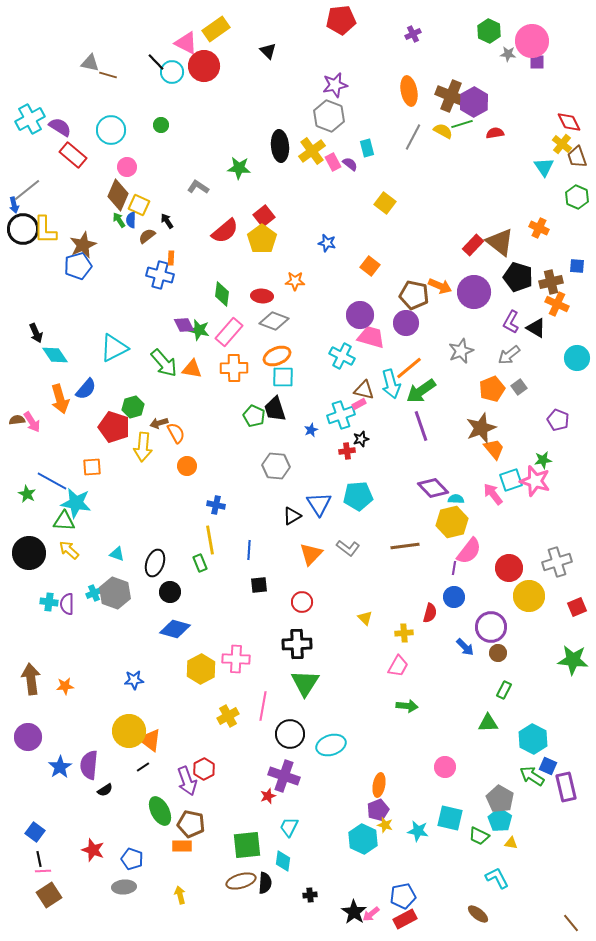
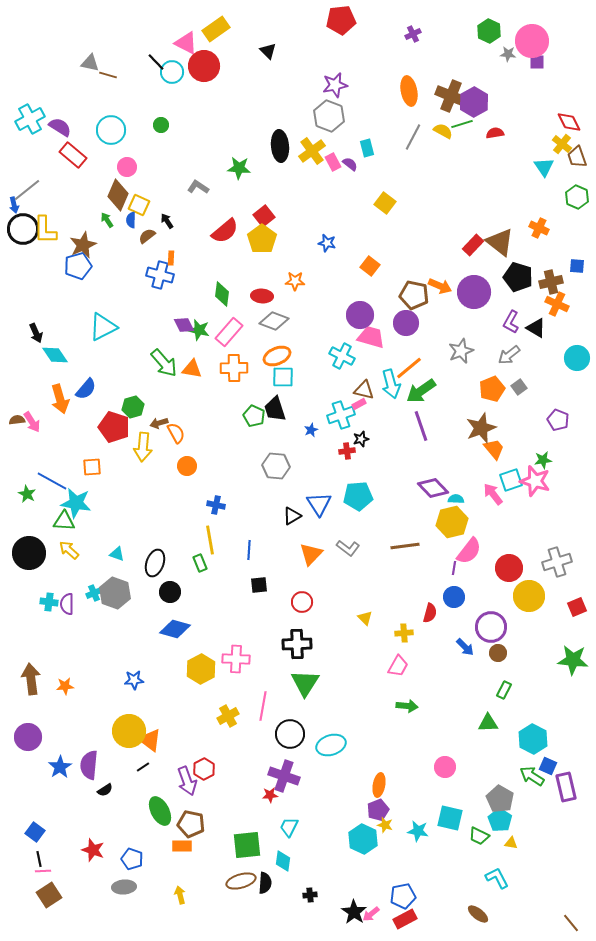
green arrow at (119, 220): moved 12 px left
cyan triangle at (114, 348): moved 11 px left, 21 px up
red star at (268, 796): moved 2 px right, 1 px up; rotated 14 degrees clockwise
